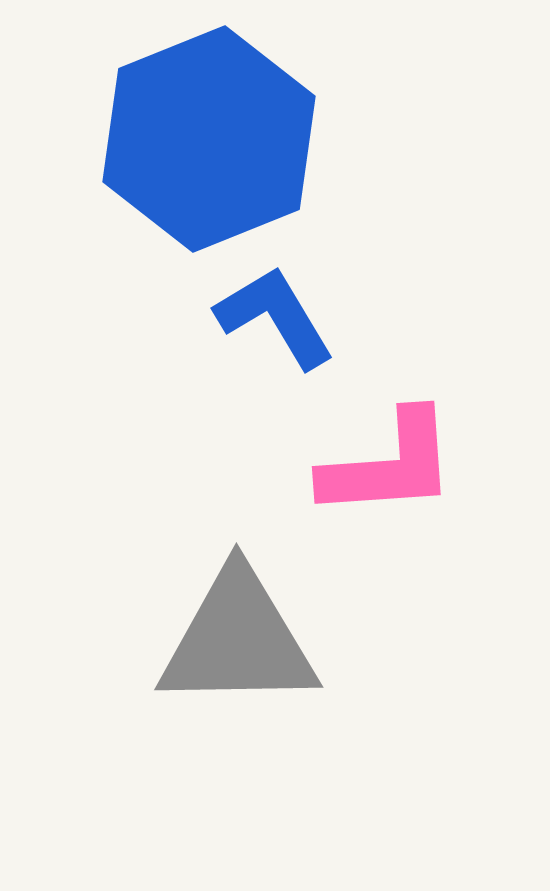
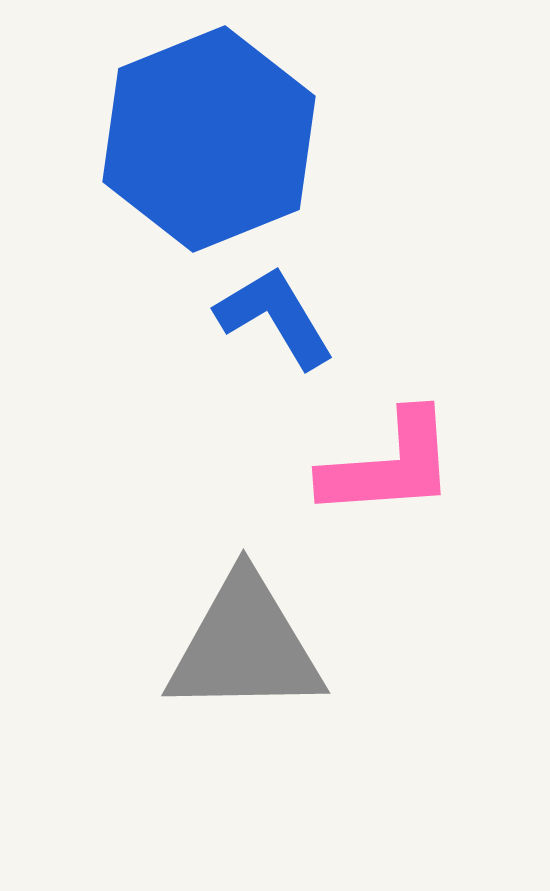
gray triangle: moved 7 px right, 6 px down
